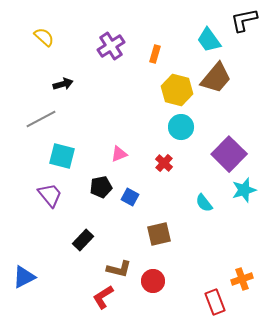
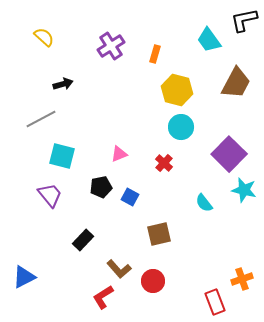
brown trapezoid: moved 20 px right, 5 px down; rotated 12 degrees counterclockwise
cyan star: rotated 30 degrees clockwise
brown L-shape: rotated 35 degrees clockwise
